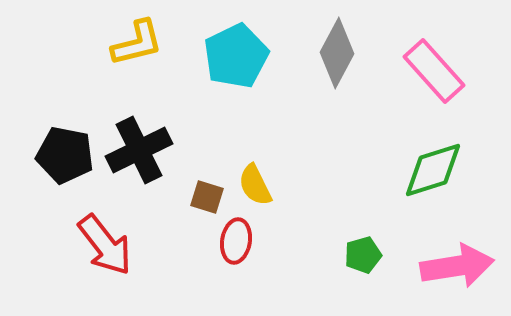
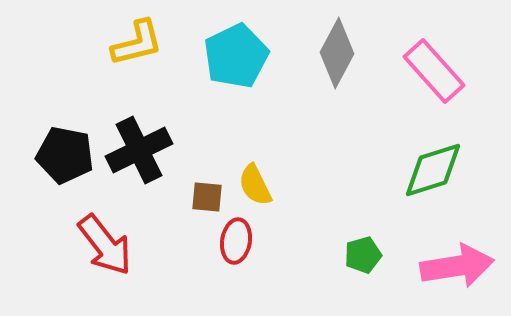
brown square: rotated 12 degrees counterclockwise
